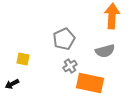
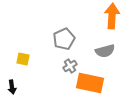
black arrow: moved 3 px down; rotated 72 degrees counterclockwise
